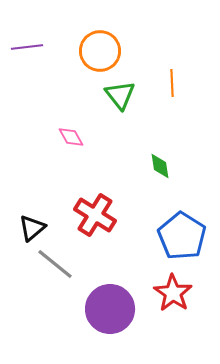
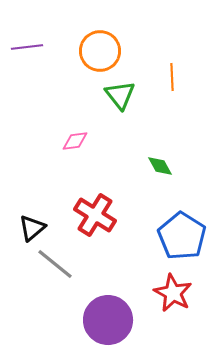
orange line: moved 6 px up
pink diamond: moved 4 px right, 4 px down; rotated 68 degrees counterclockwise
green diamond: rotated 20 degrees counterclockwise
red star: rotated 6 degrees counterclockwise
purple circle: moved 2 px left, 11 px down
